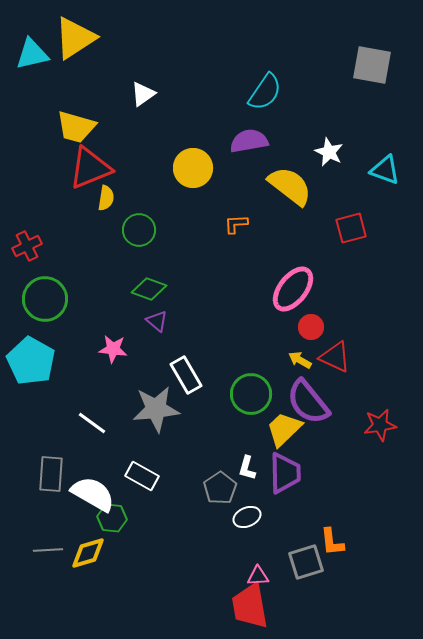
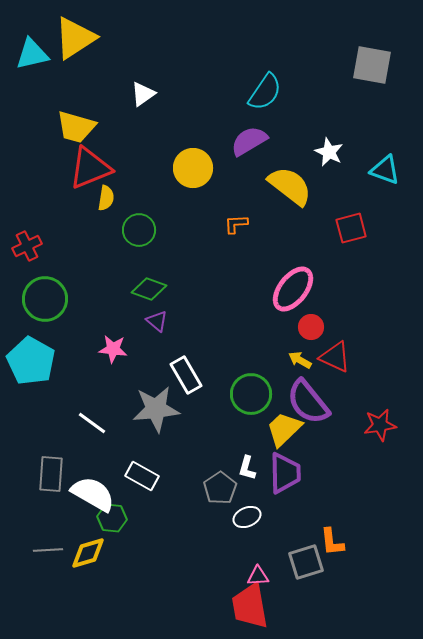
purple semicircle at (249, 141): rotated 21 degrees counterclockwise
